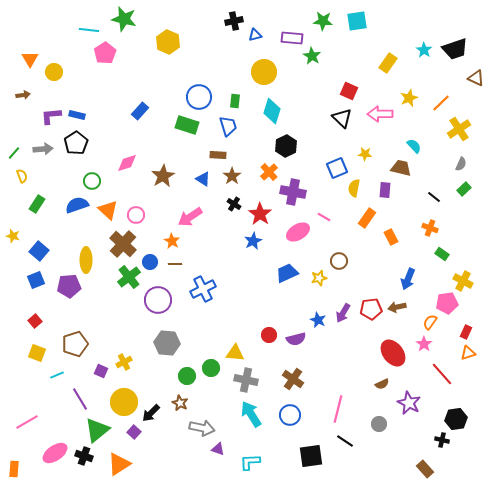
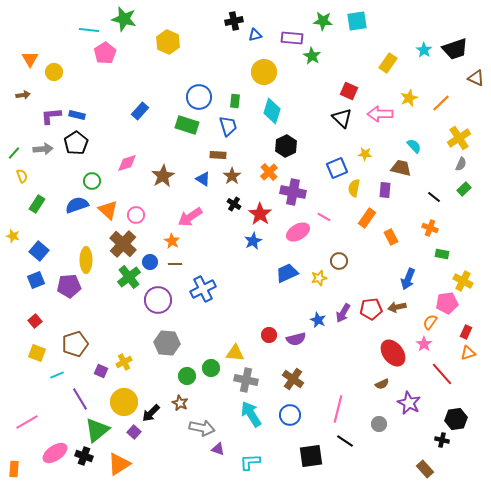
yellow cross at (459, 129): moved 9 px down
green rectangle at (442, 254): rotated 24 degrees counterclockwise
